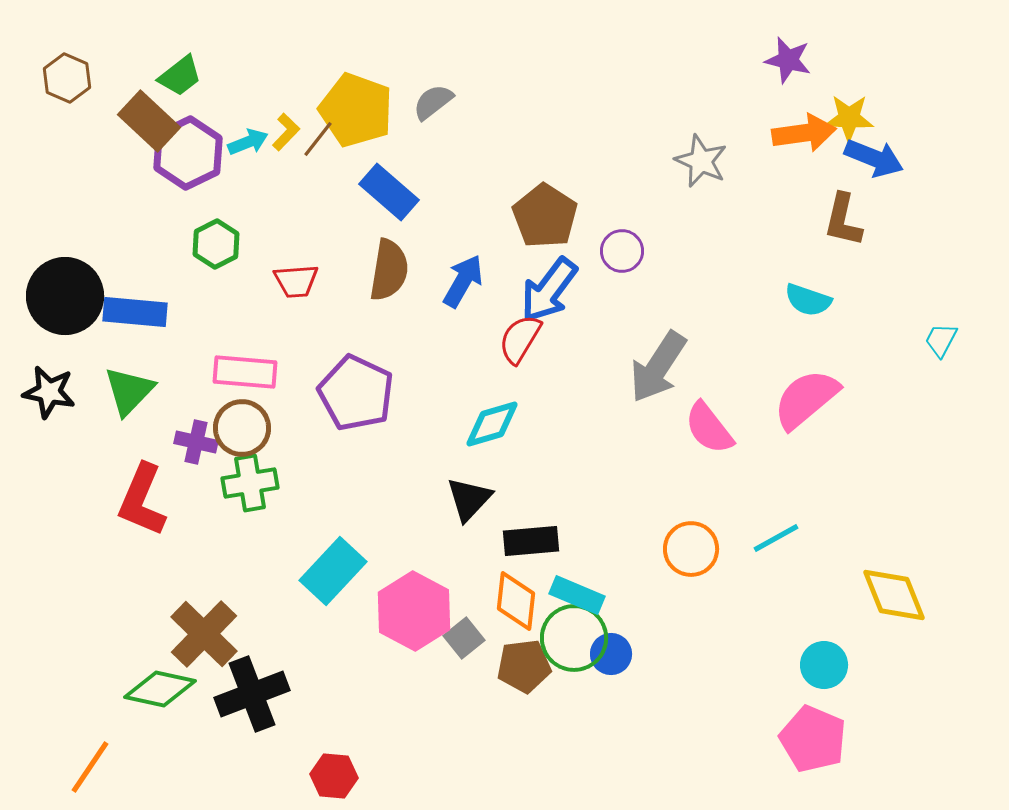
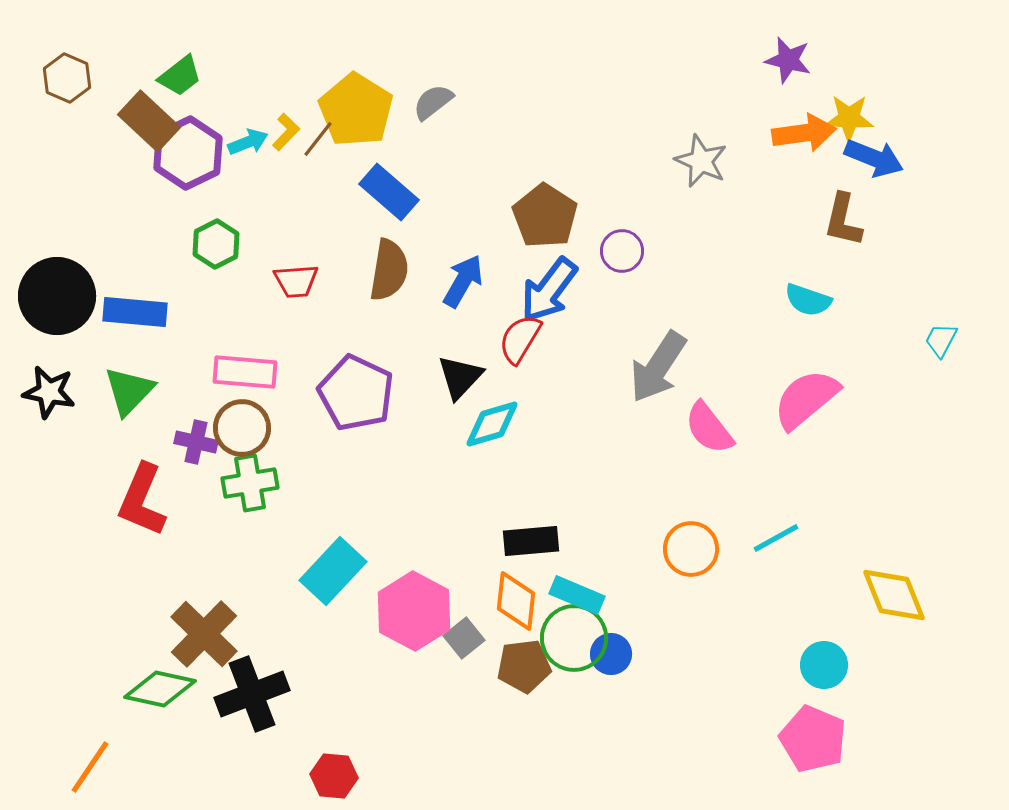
yellow pentagon at (356, 110): rotated 12 degrees clockwise
black circle at (65, 296): moved 8 px left
black triangle at (469, 499): moved 9 px left, 122 px up
